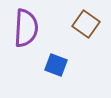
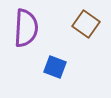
blue square: moved 1 px left, 2 px down
